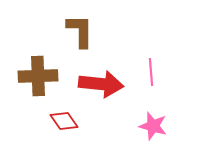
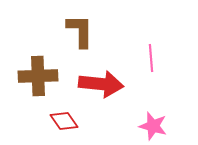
pink line: moved 14 px up
